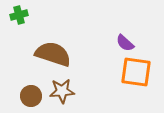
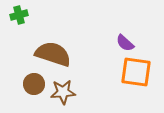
brown star: moved 1 px right, 1 px down
brown circle: moved 3 px right, 12 px up
